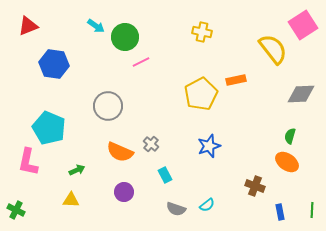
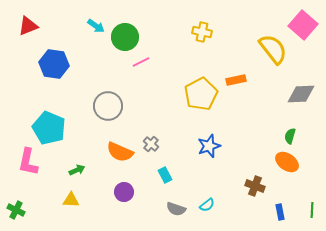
pink square: rotated 16 degrees counterclockwise
